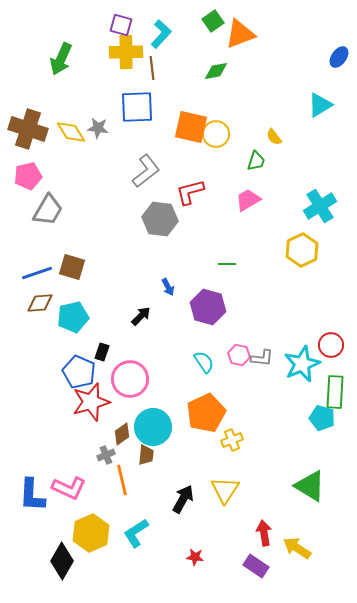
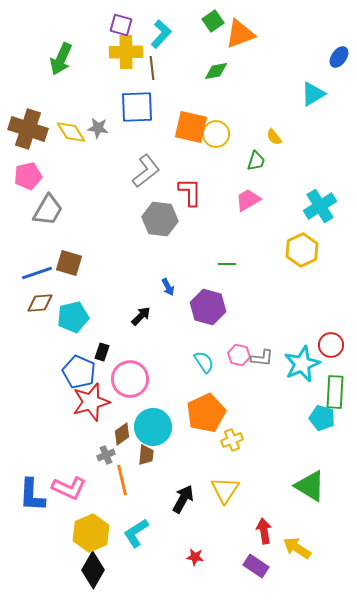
cyan triangle at (320, 105): moved 7 px left, 11 px up
red L-shape at (190, 192): rotated 104 degrees clockwise
brown square at (72, 267): moved 3 px left, 4 px up
red arrow at (264, 533): moved 2 px up
black diamond at (62, 561): moved 31 px right, 9 px down
